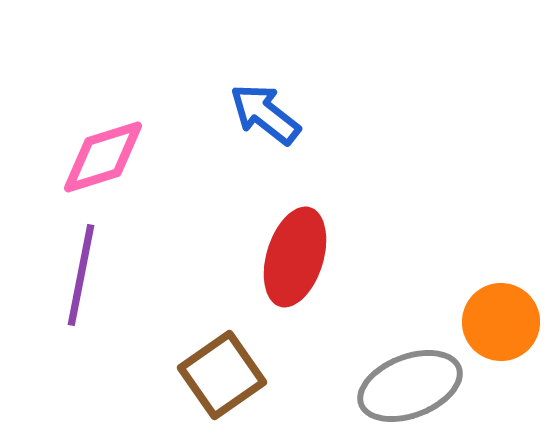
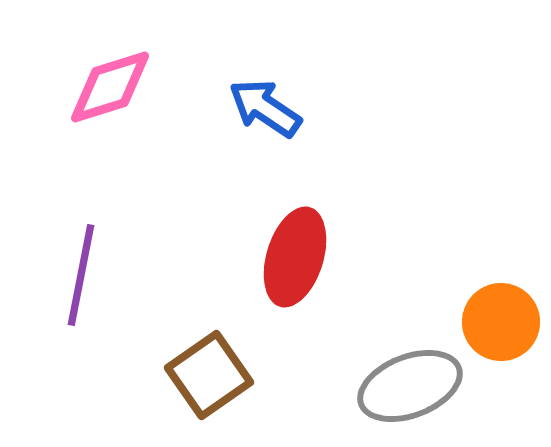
blue arrow: moved 6 px up; rotated 4 degrees counterclockwise
pink diamond: moved 7 px right, 70 px up
brown square: moved 13 px left
